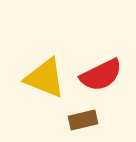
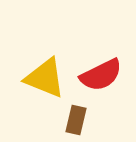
brown rectangle: moved 7 px left; rotated 64 degrees counterclockwise
